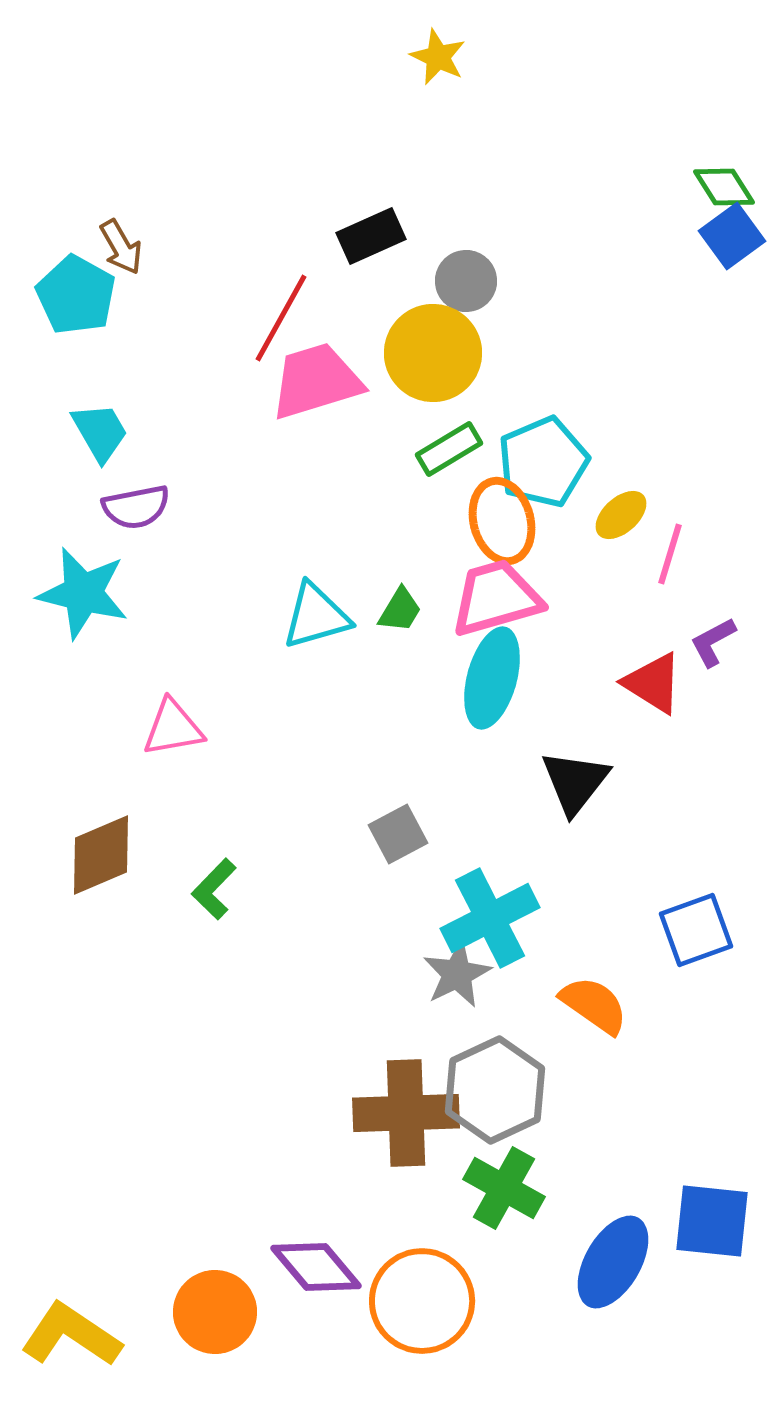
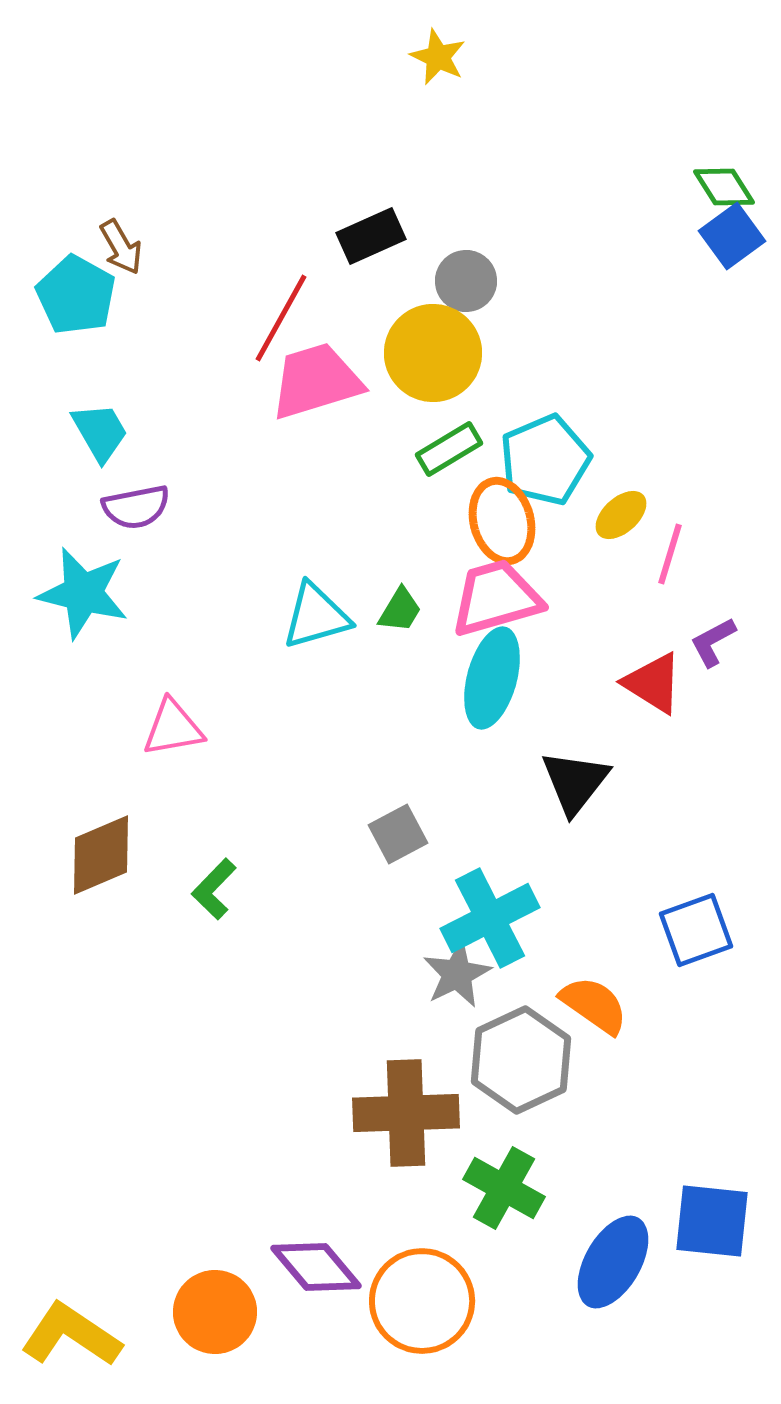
cyan pentagon at (543, 462): moved 2 px right, 2 px up
gray hexagon at (495, 1090): moved 26 px right, 30 px up
